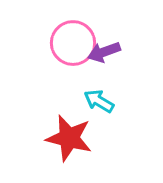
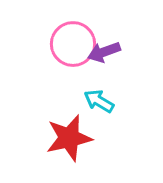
pink circle: moved 1 px down
red star: rotated 27 degrees counterclockwise
